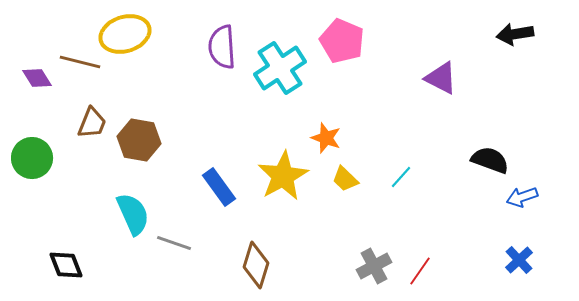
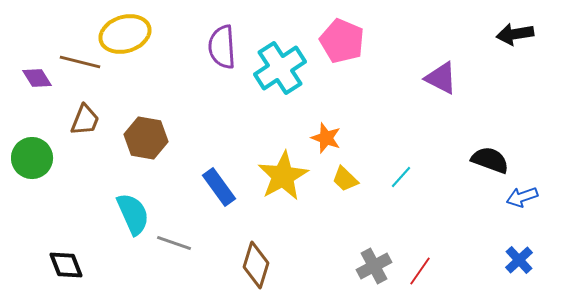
brown trapezoid: moved 7 px left, 3 px up
brown hexagon: moved 7 px right, 2 px up
